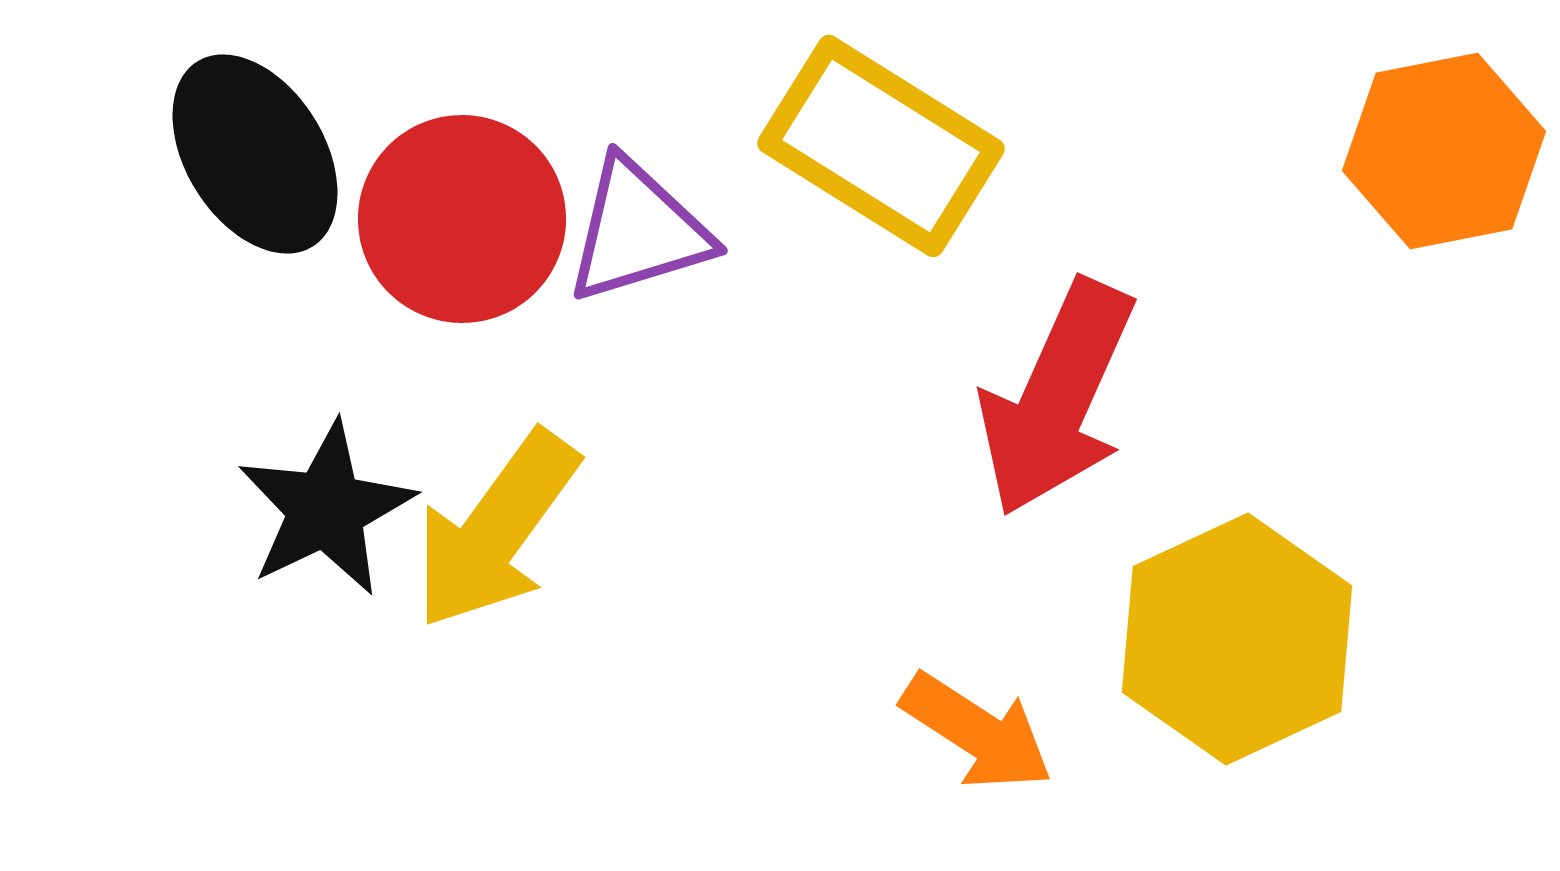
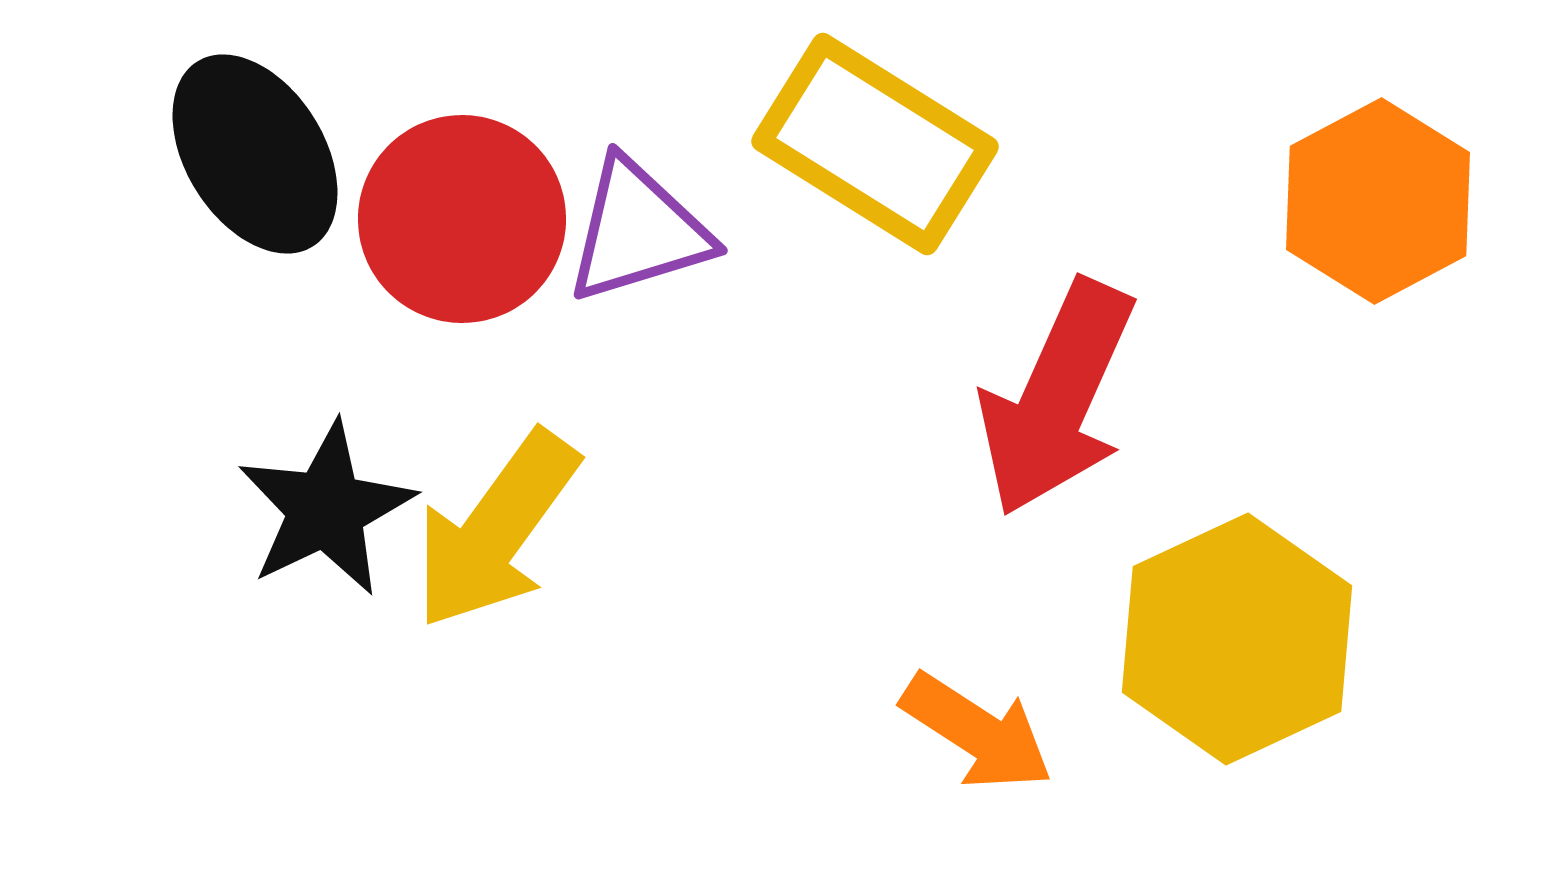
yellow rectangle: moved 6 px left, 2 px up
orange hexagon: moved 66 px left, 50 px down; rotated 17 degrees counterclockwise
